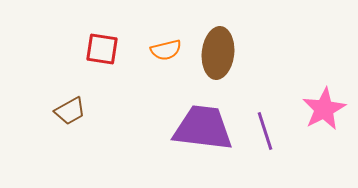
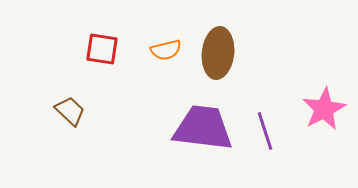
brown trapezoid: rotated 108 degrees counterclockwise
